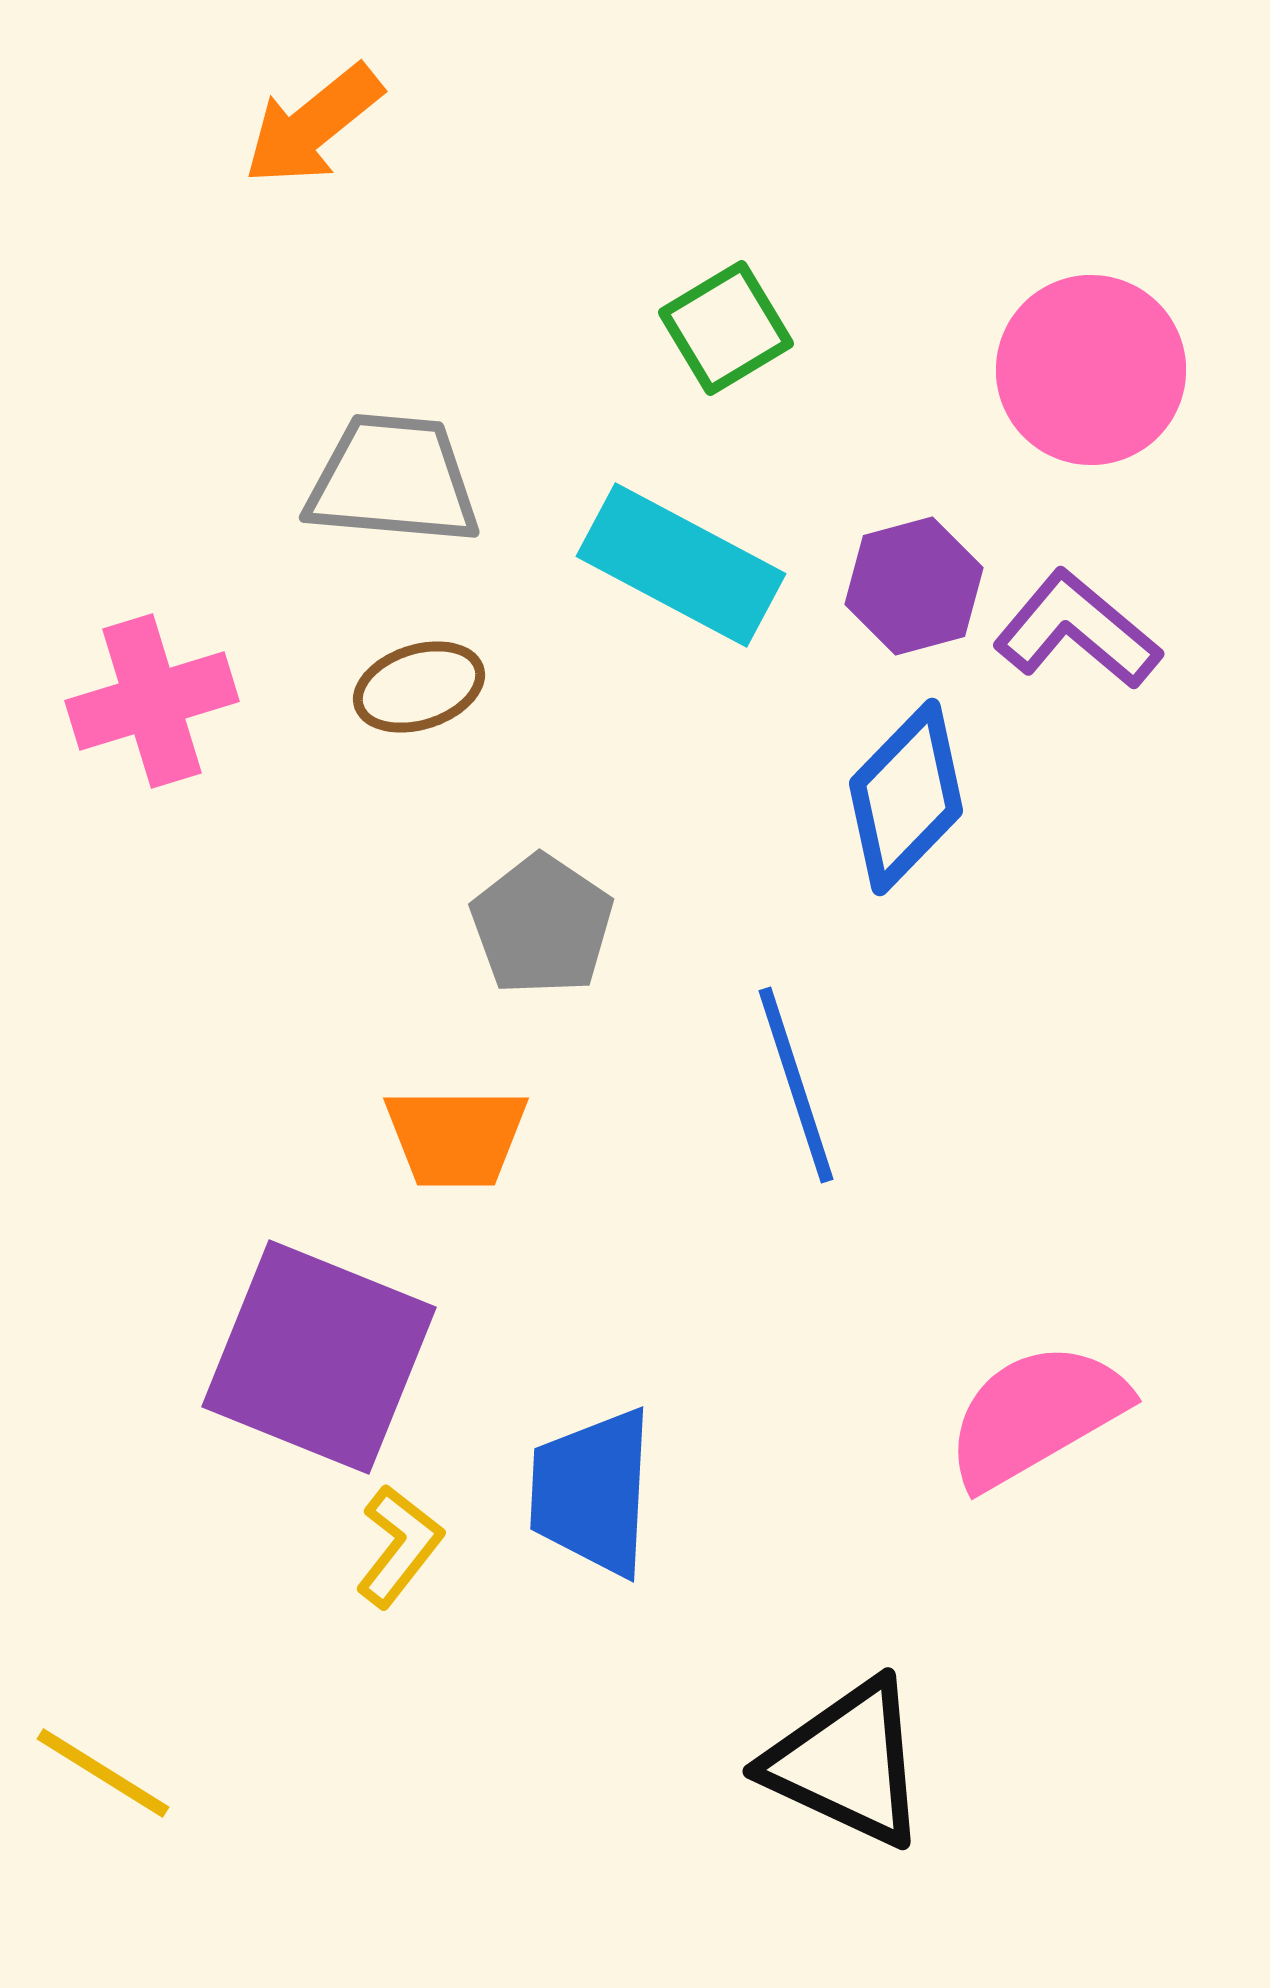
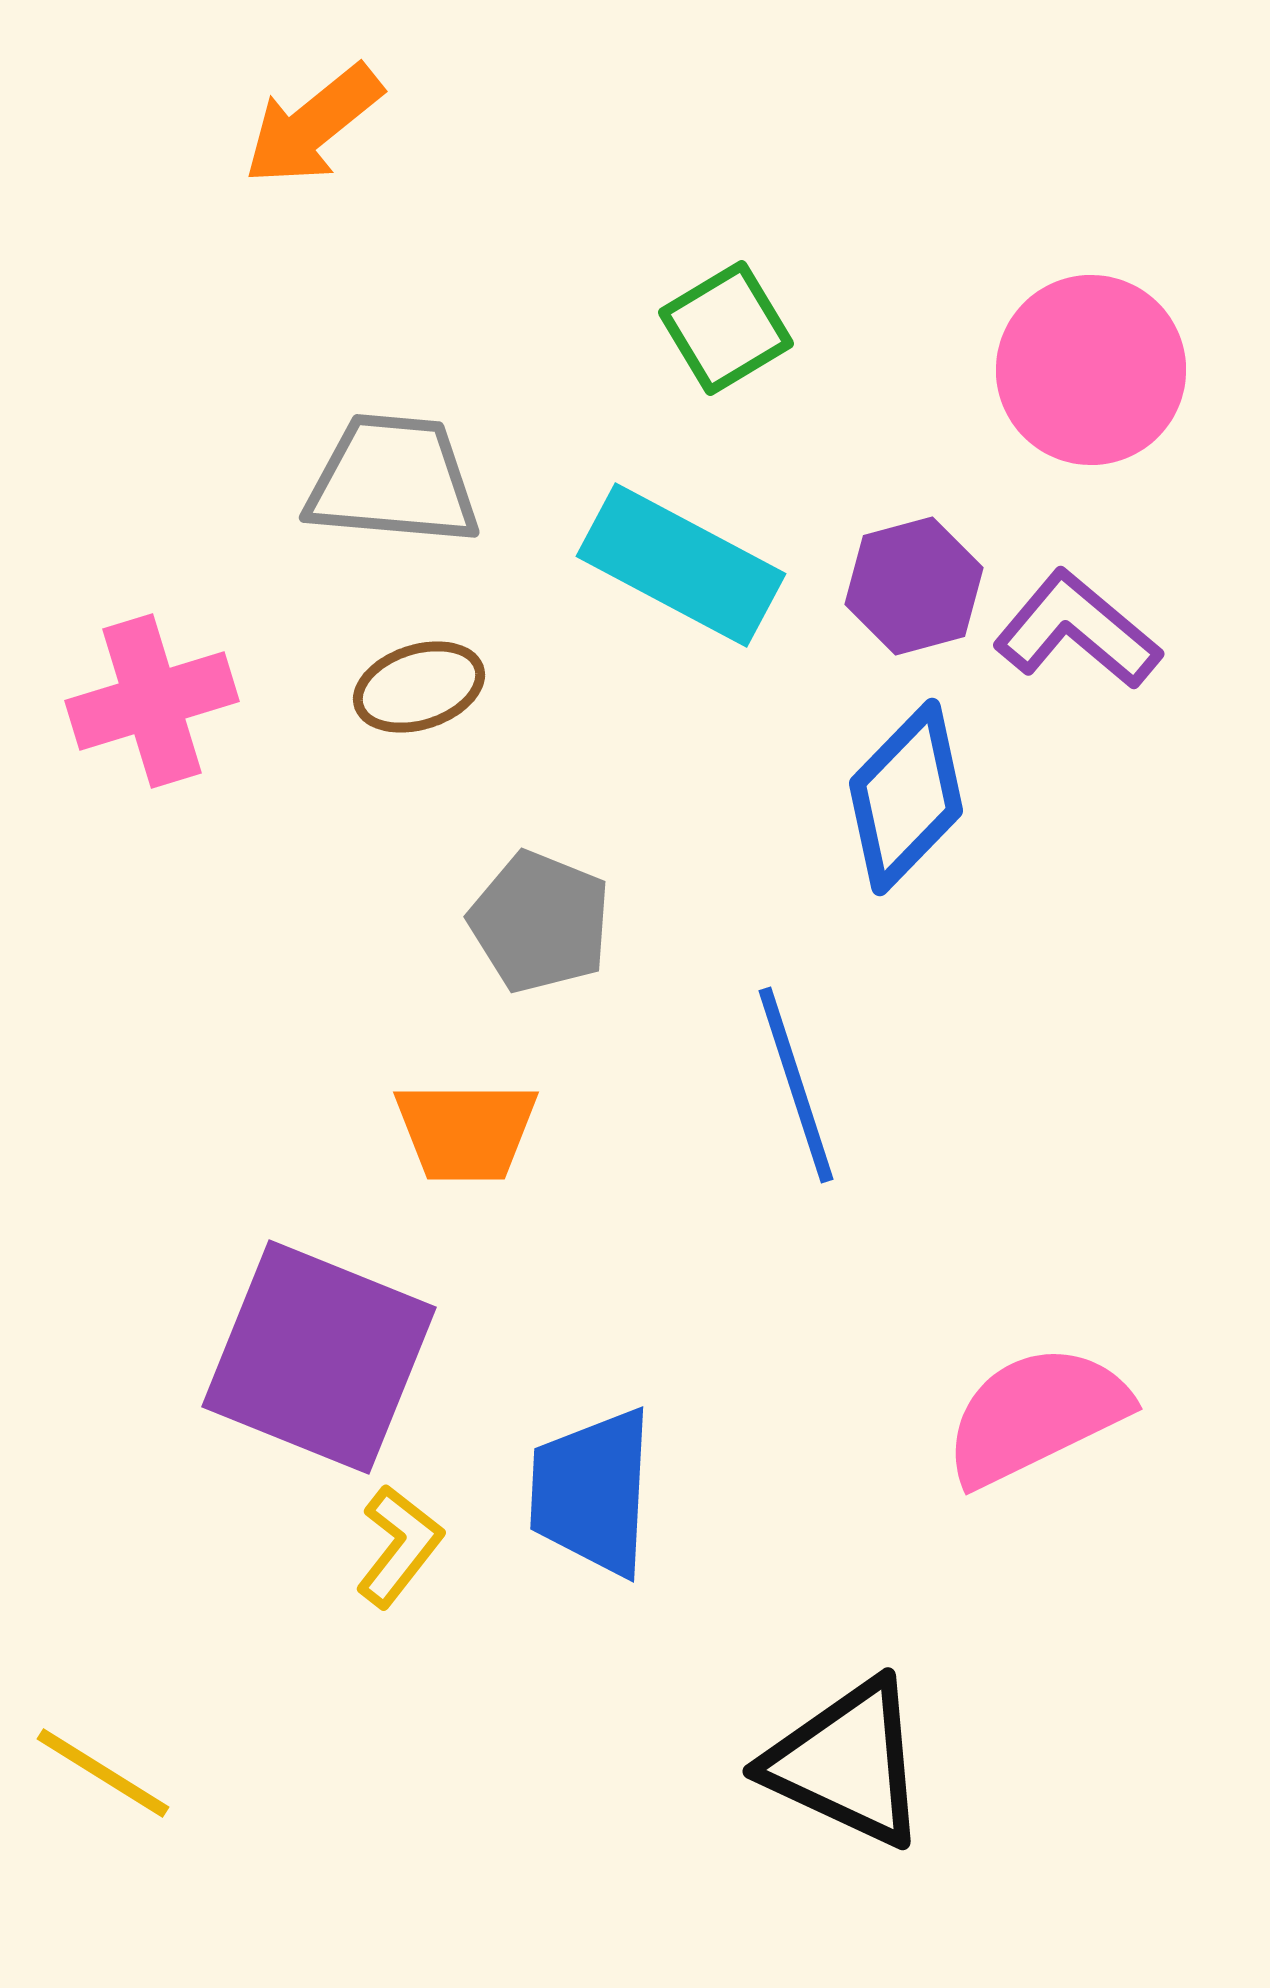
gray pentagon: moved 2 px left, 3 px up; rotated 12 degrees counterclockwise
orange trapezoid: moved 10 px right, 6 px up
pink semicircle: rotated 4 degrees clockwise
